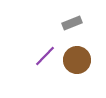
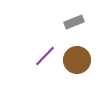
gray rectangle: moved 2 px right, 1 px up
